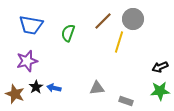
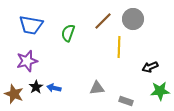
yellow line: moved 5 px down; rotated 15 degrees counterclockwise
black arrow: moved 10 px left
brown star: moved 1 px left
